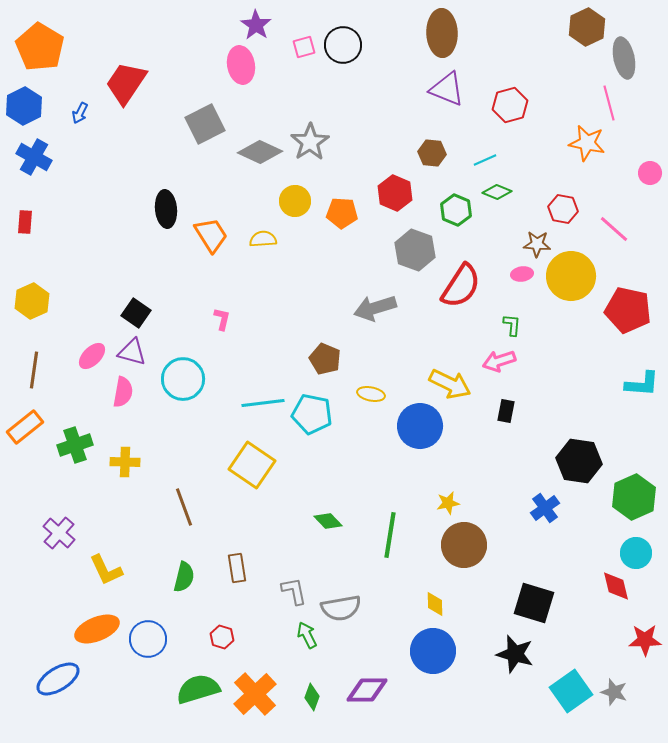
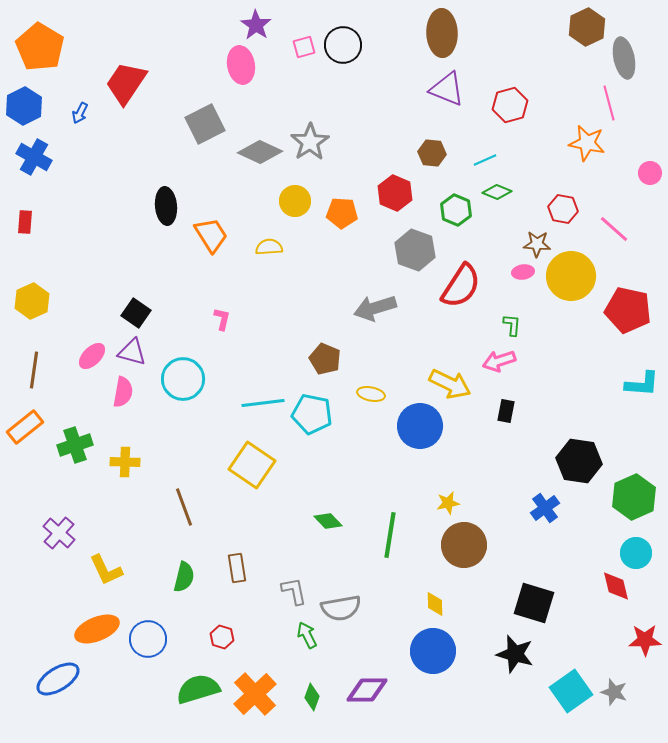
black ellipse at (166, 209): moved 3 px up
yellow semicircle at (263, 239): moved 6 px right, 8 px down
pink ellipse at (522, 274): moved 1 px right, 2 px up
